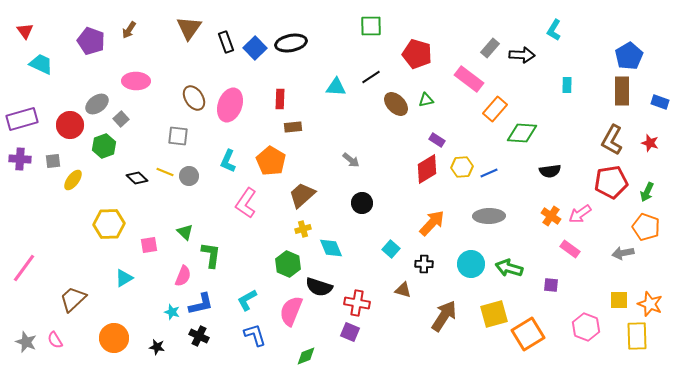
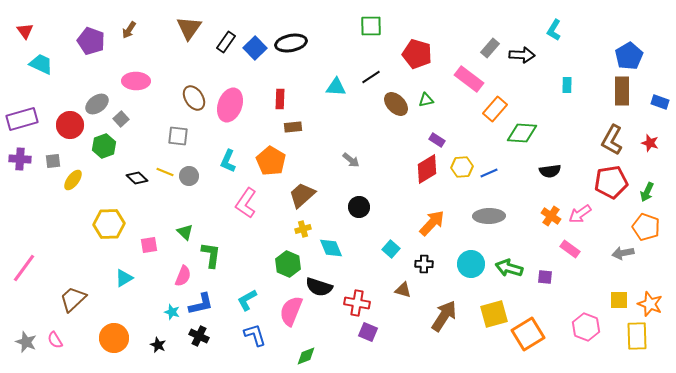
black rectangle at (226, 42): rotated 55 degrees clockwise
black circle at (362, 203): moved 3 px left, 4 px down
purple square at (551, 285): moved 6 px left, 8 px up
purple square at (350, 332): moved 18 px right
black star at (157, 347): moved 1 px right, 2 px up; rotated 14 degrees clockwise
